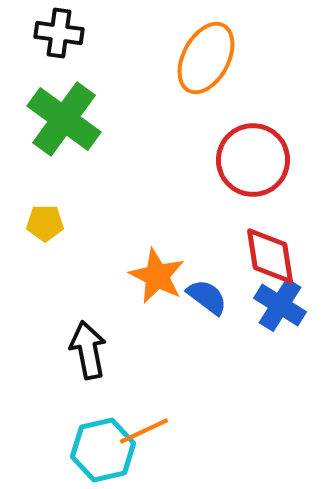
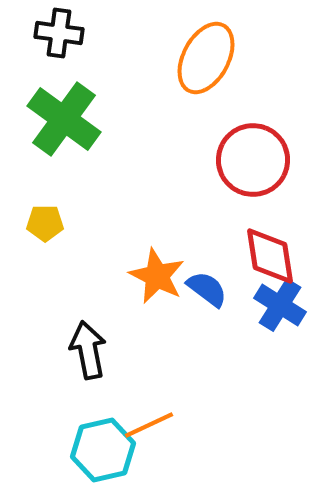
blue semicircle: moved 8 px up
orange line: moved 5 px right, 6 px up
